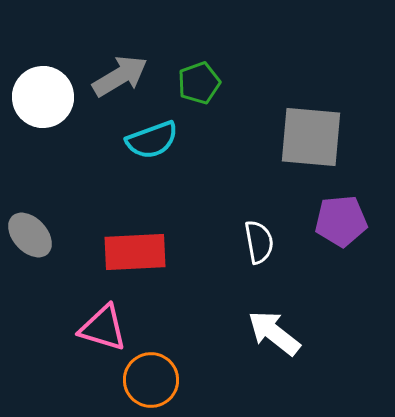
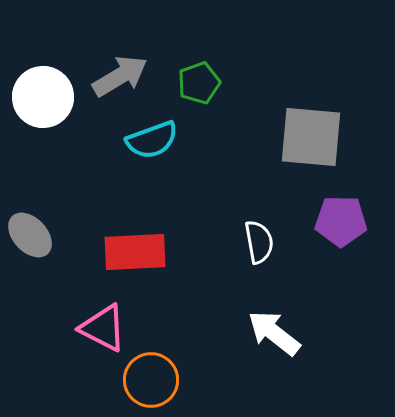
purple pentagon: rotated 6 degrees clockwise
pink triangle: rotated 10 degrees clockwise
